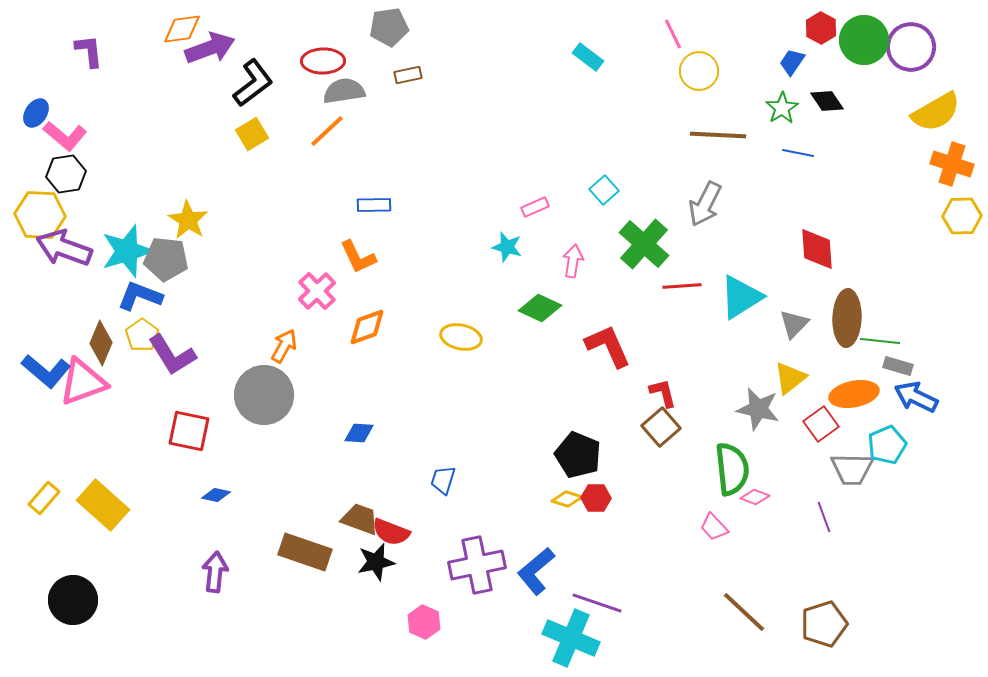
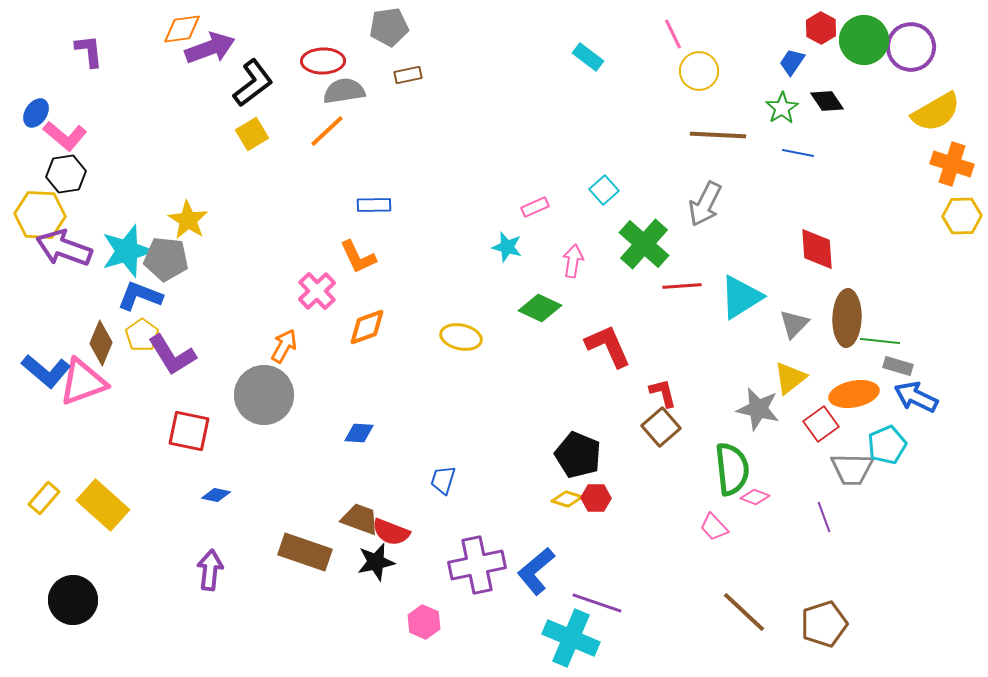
purple arrow at (215, 572): moved 5 px left, 2 px up
